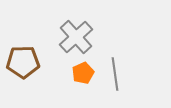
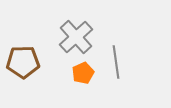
gray line: moved 1 px right, 12 px up
